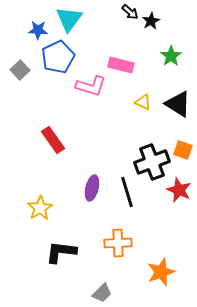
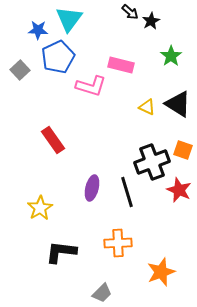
yellow triangle: moved 4 px right, 5 px down
